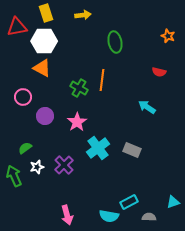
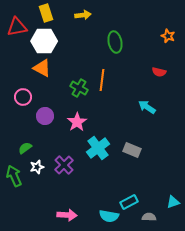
pink arrow: rotated 72 degrees counterclockwise
